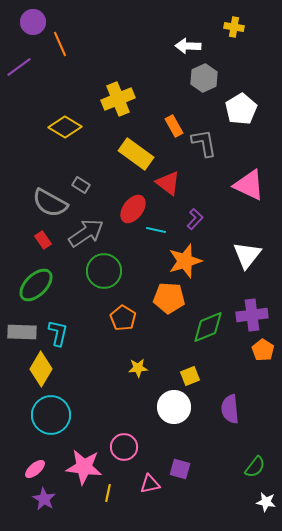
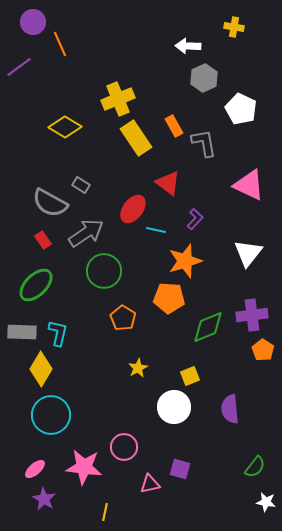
white pentagon at (241, 109): rotated 16 degrees counterclockwise
yellow rectangle at (136, 154): moved 16 px up; rotated 20 degrees clockwise
white triangle at (247, 255): moved 1 px right, 2 px up
yellow star at (138, 368): rotated 24 degrees counterclockwise
yellow line at (108, 493): moved 3 px left, 19 px down
